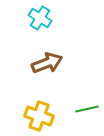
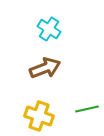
cyan cross: moved 9 px right, 11 px down
brown arrow: moved 2 px left, 5 px down
